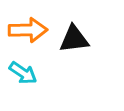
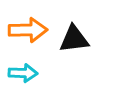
cyan arrow: rotated 32 degrees counterclockwise
